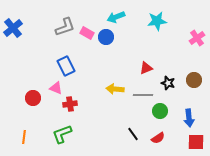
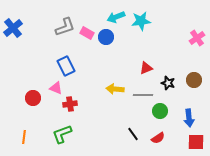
cyan star: moved 16 px left
